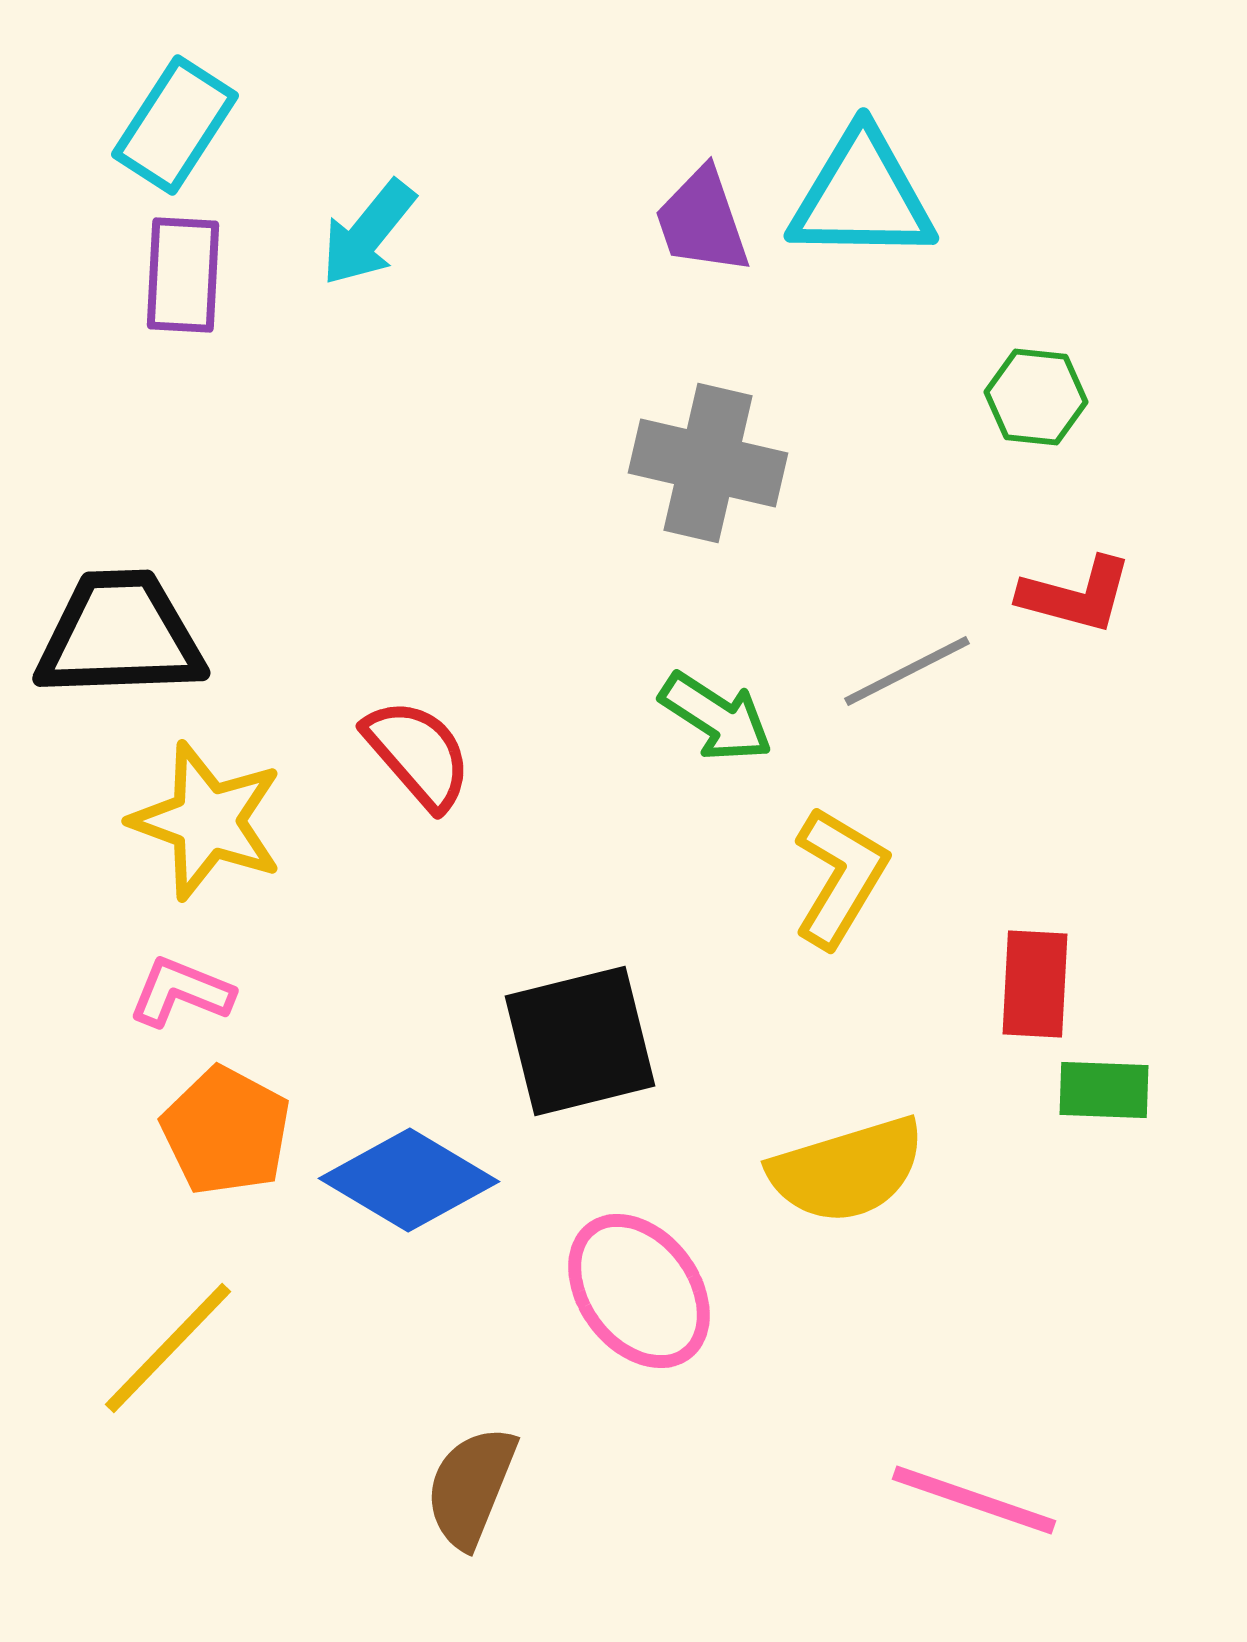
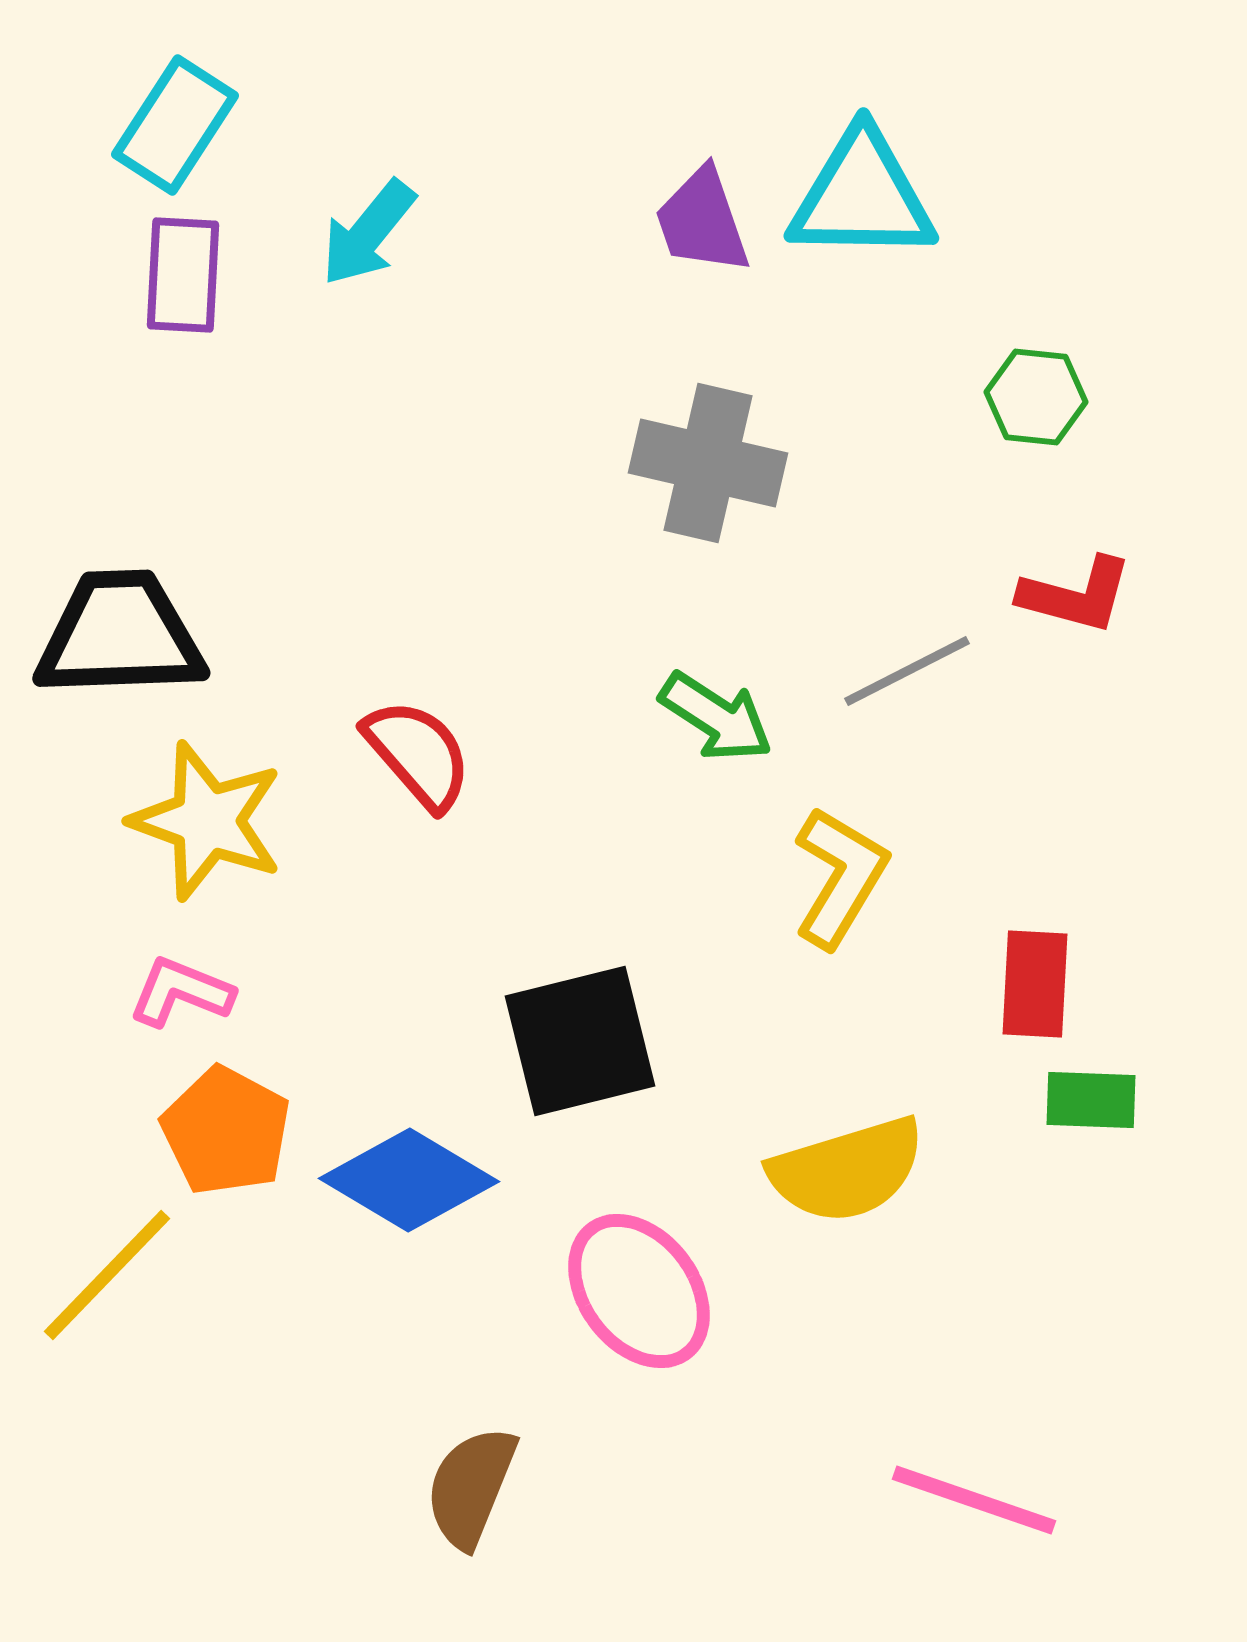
green rectangle: moved 13 px left, 10 px down
yellow line: moved 61 px left, 73 px up
